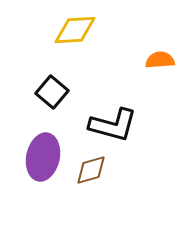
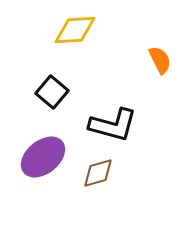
orange semicircle: rotated 68 degrees clockwise
purple ellipse: rotated 39 degrees clockwise
brown diamond: moved 7 px right, 3 px down
